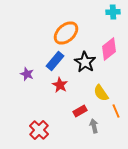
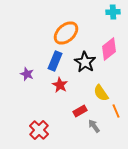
blue rectangle: rotated 18 degrees counterclockwise
gray arrow: rotated 24 degrees counterclockwise
